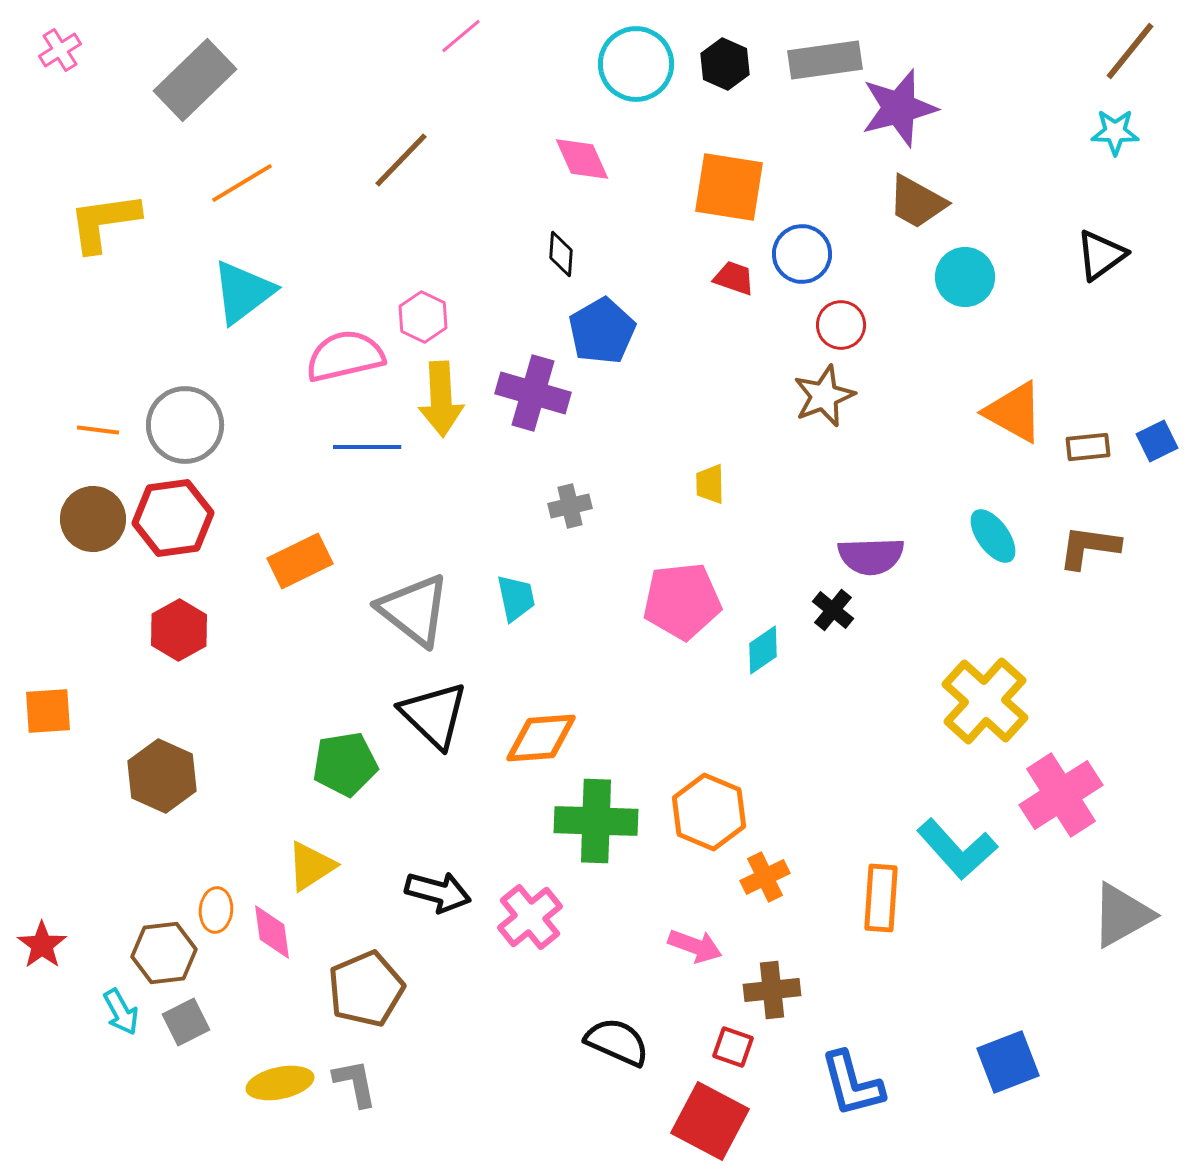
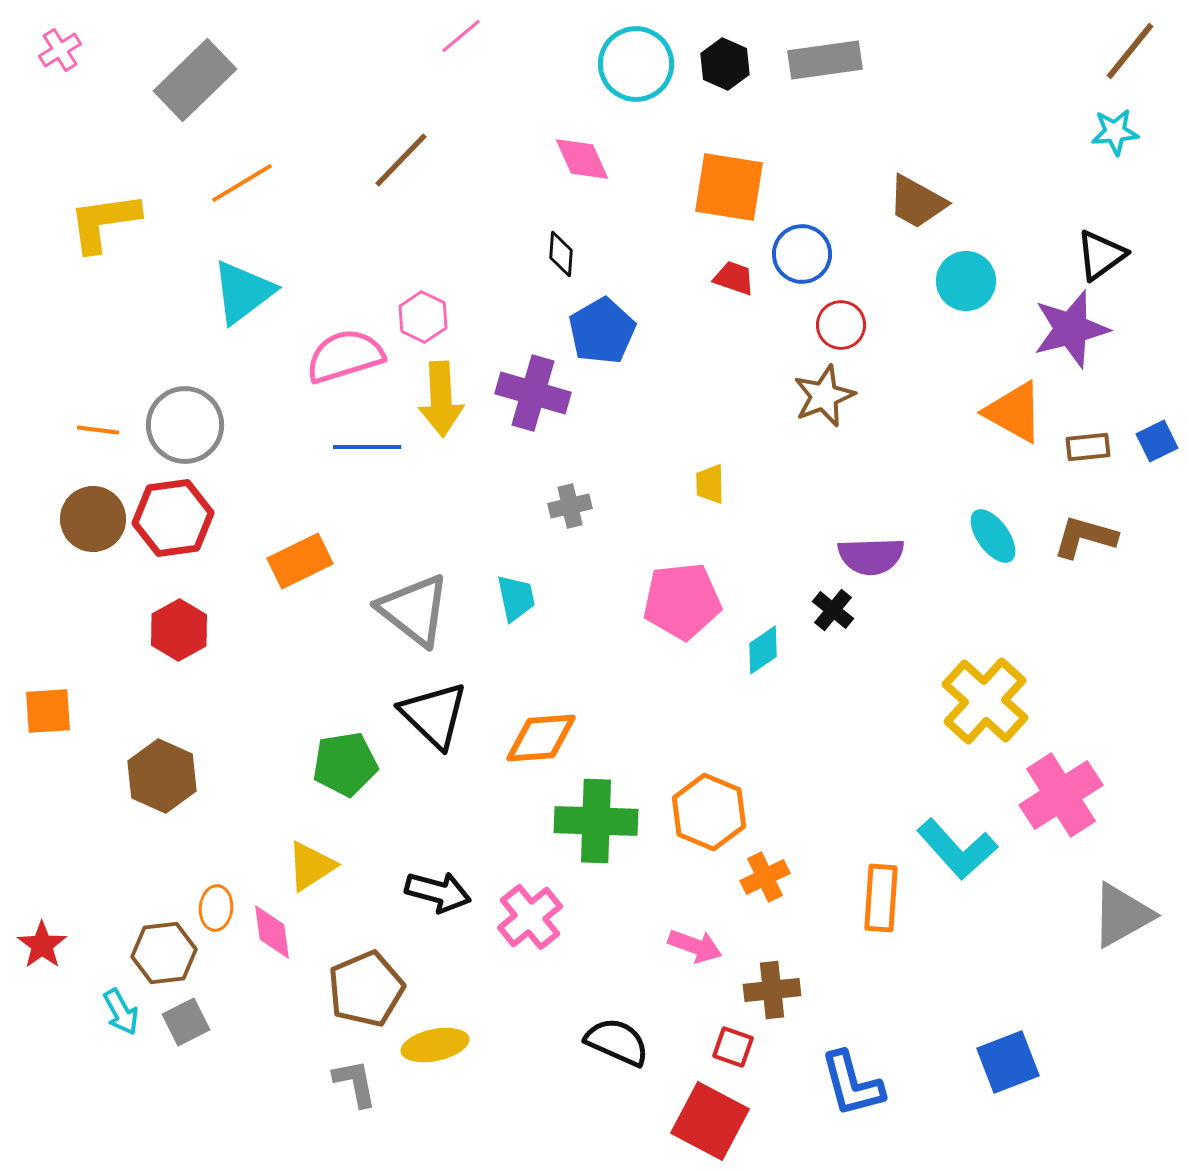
purple star at (899, 108): moved 172 px right, 221 px down
cyan star at (1115, 132): rotated 6 degrees counterclockwise
cyan circle at (965, 277): moved 1 px right, 4 px down
pink semicircle at (345, 356): rotated 4 degrees counterclockwise
brown L-shape at (1089, 547): moved 4 px left, 10 px up; rotated 8 degrees clockwise
orange ellipse at (216, 910): moved 2 px up
yellow ellipse at (280, 1083): moved 155 px right, 38 px up
